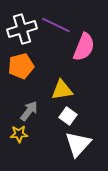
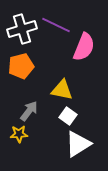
yellow triangle: rotated 20 degrees clockwise
white triangle: rotated 16 degrees clockwise
